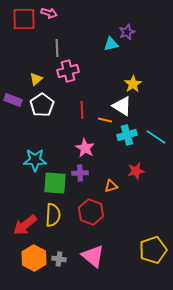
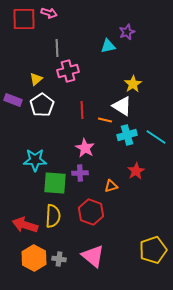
cyan triangle: moved 3 px left, 2 px down
red star: rotated 18 degrees counterclockwise
yellow semicircle: moved 1 px down
red arrow: rotated 55 degrees clockwise
